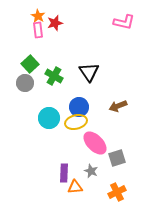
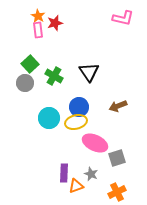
pink L-shape: moved 1 px left, 4 px up
pink ellipse: rotated 20 degrees counterclockwise
gray star: moved 3 px down
orange triangle: moved 1 px right, 1 px up; rotated 14 degrees counterclockwise
